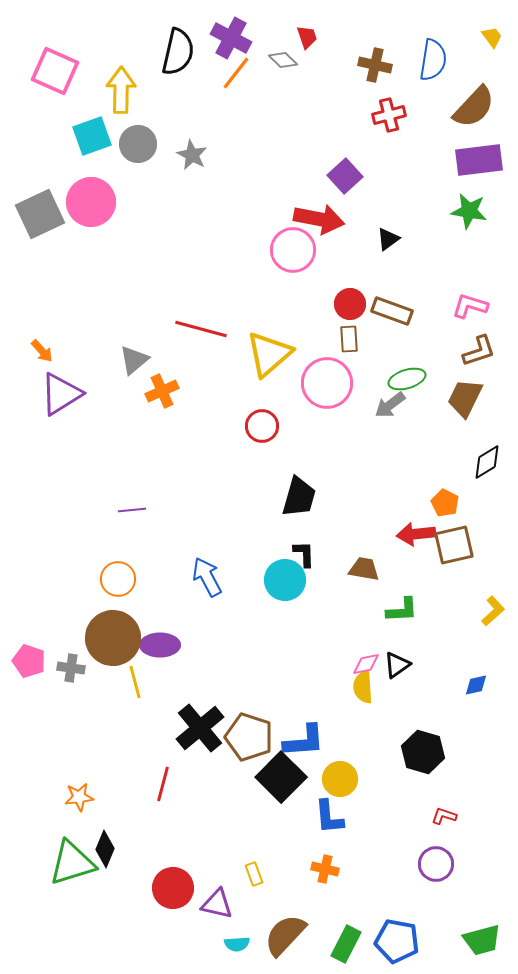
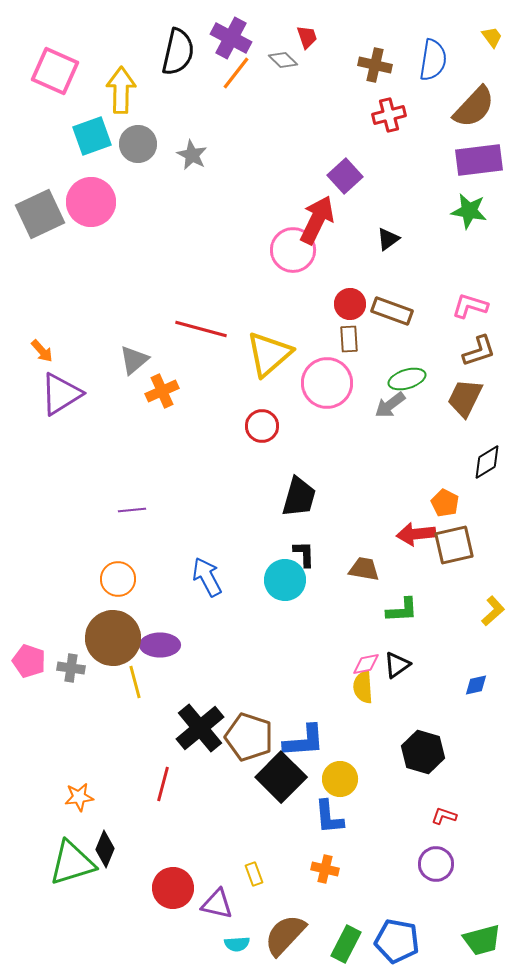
red arrow at (319, 219): moved 2 px left, 1 px down; rotated 75 degrees counterclockwise
